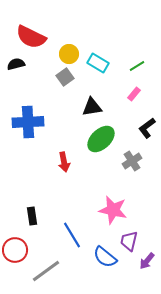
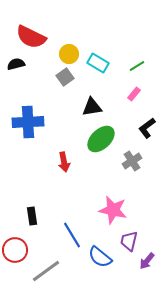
blue semicircle: moved 5 px left
